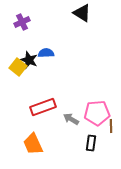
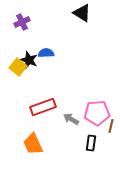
brown line: rotated 16 degrees clockwise
